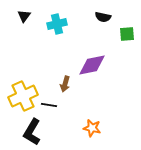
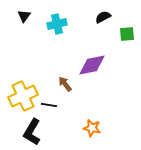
black semicircle: rotated 140 degrees clockwise
brown arrow: rotated 126 degrees clockwise
